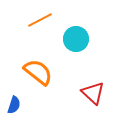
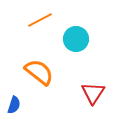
orange semicircle: moved 1 px right
red triangle: rotated 20 degrees clockwise
